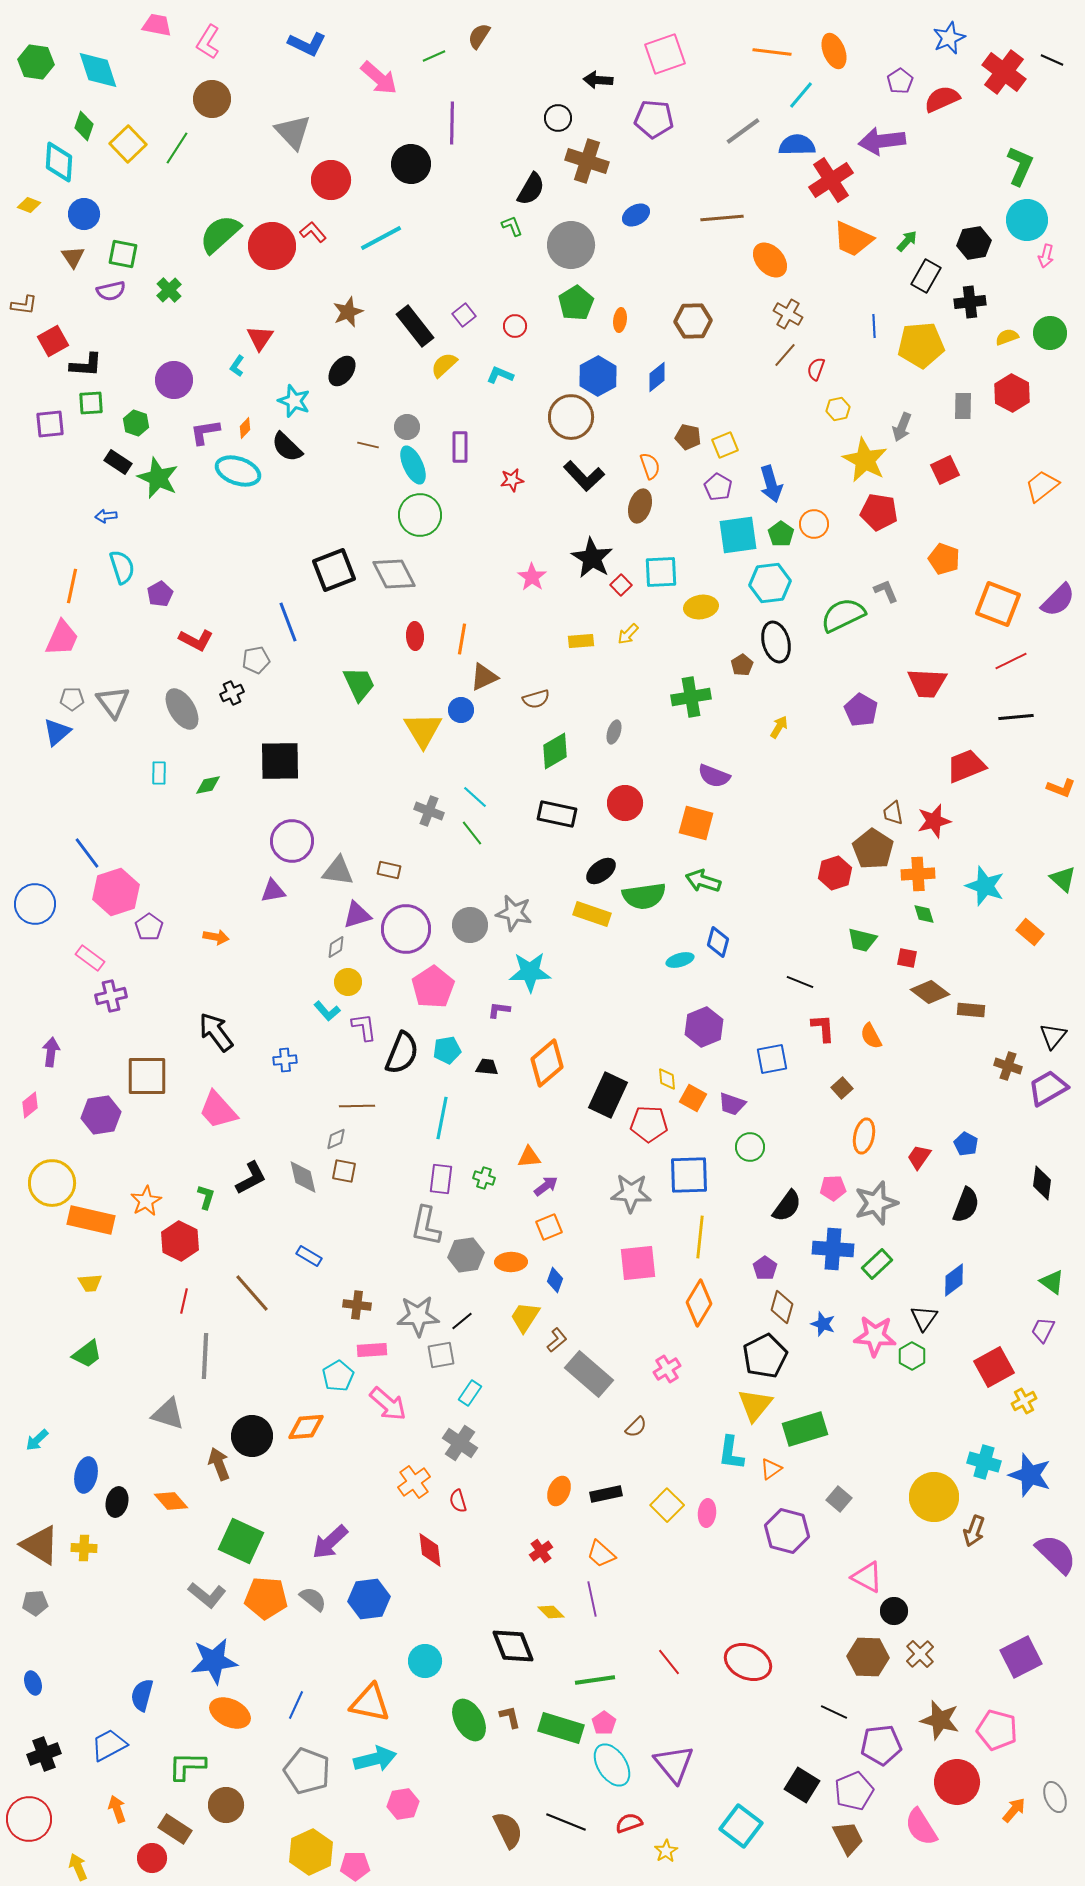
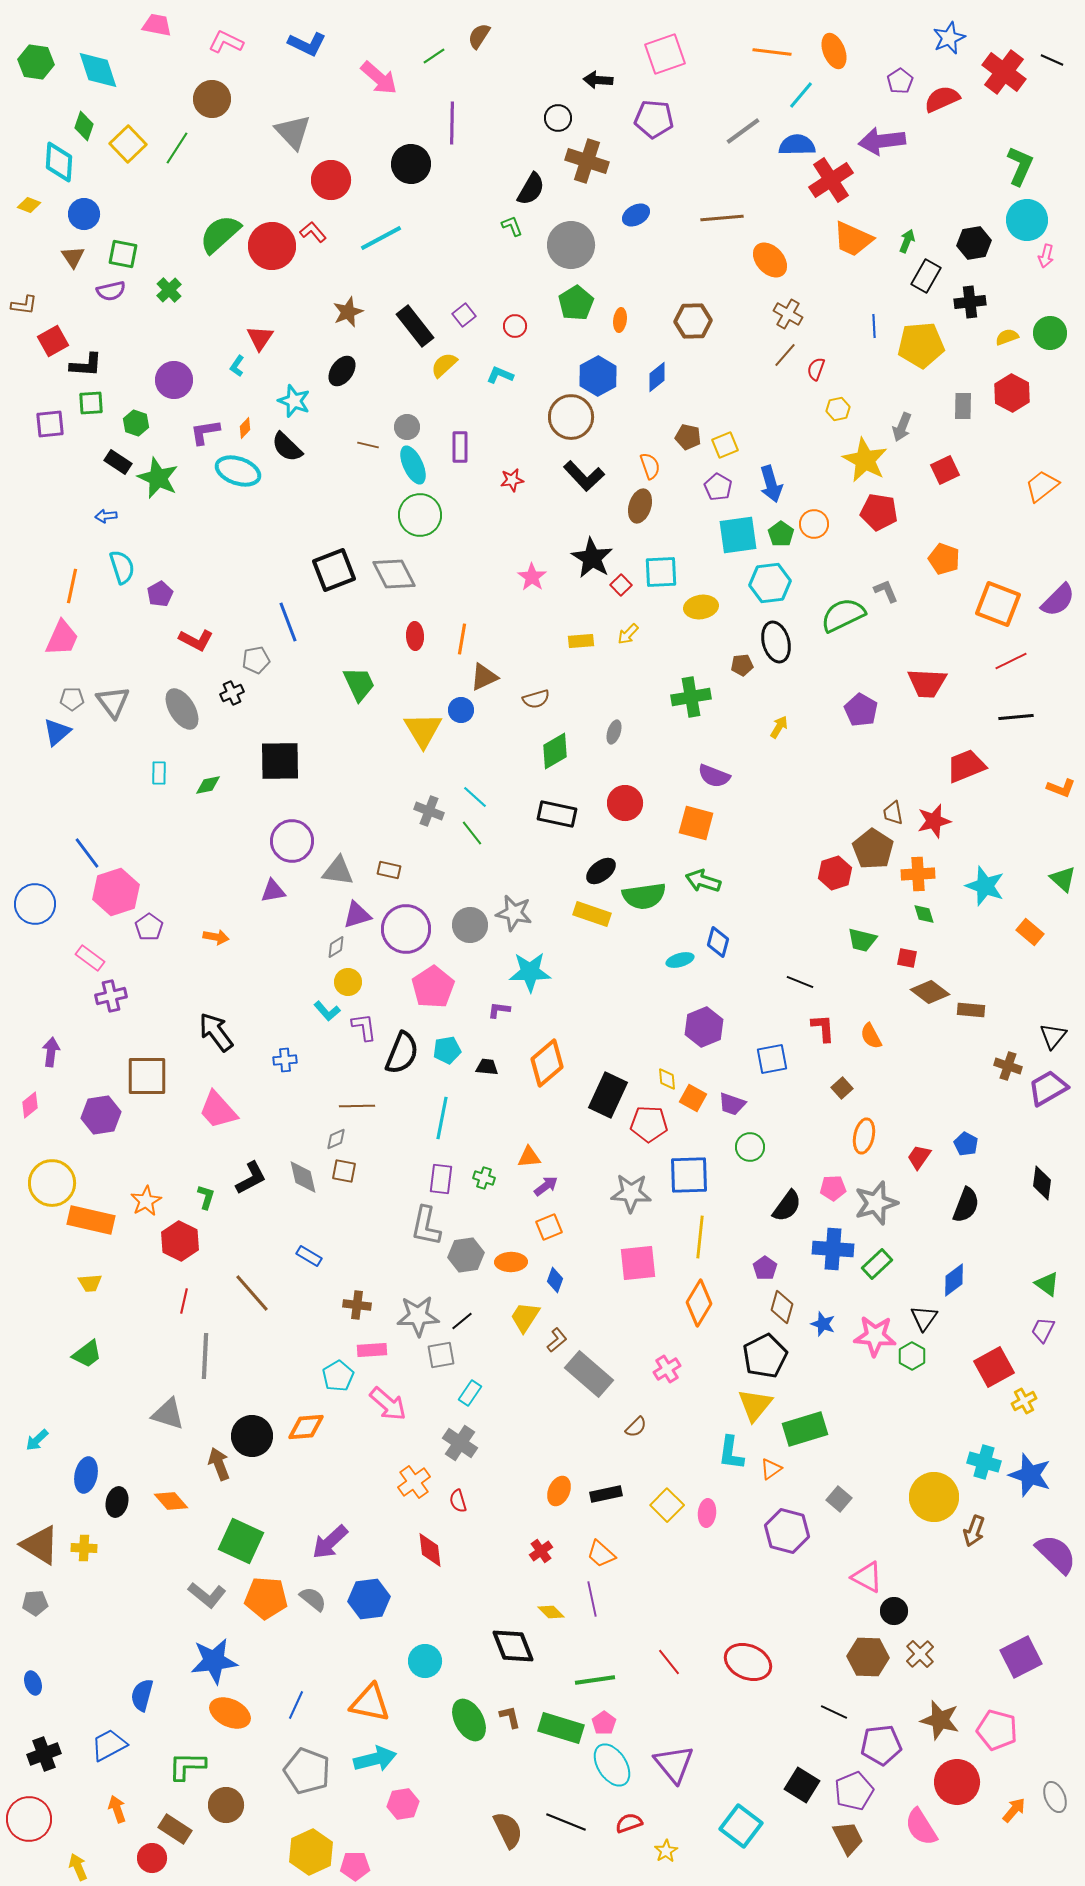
pink L-shape at (208, 42): moved 18 px right; rotated 84 degrees clockwise
green line at (434, 56): rotated 10 degrees counterclockwise
green arrow at (907, 241): rotated 20 degrees counterclockwise
brown pentagon at (742, 665): rotated 25 degrees clockwise
green triangle at (1052, 1282): moved 5 px left, 2 px down
